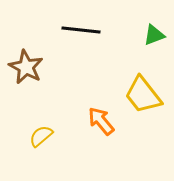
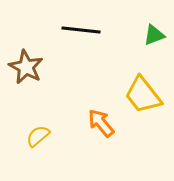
orange arrow: moved 2 px down
yellow semicircle: moved 3 px left
